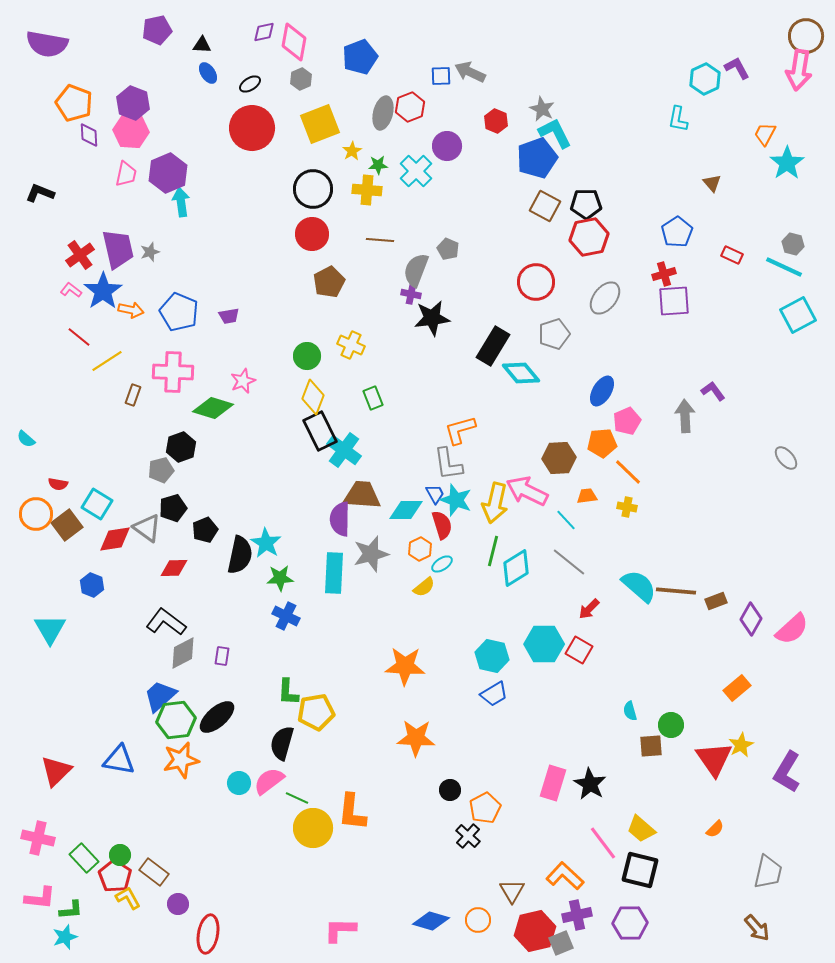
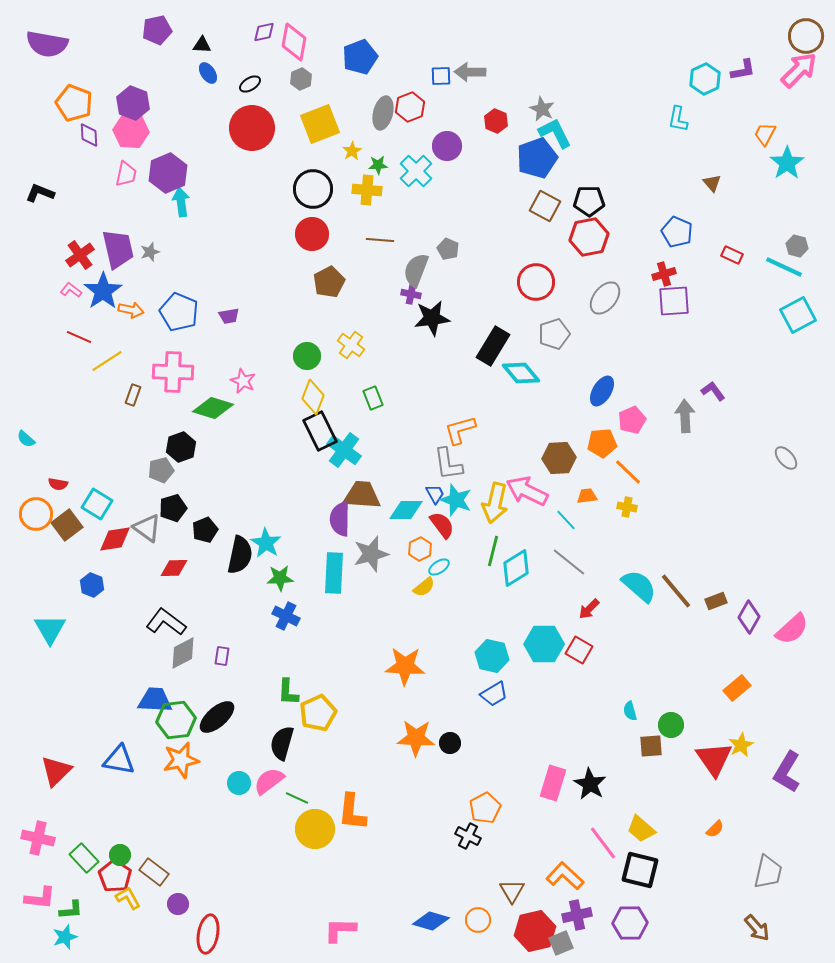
purple L-shape at (737, 68): moved 6 px right, 2 px down; rotated 108 degrees clockwise
pink arrow at (799, 70): rotated 144 degrees counterclockwise
gray arrow at (470, 72): rotated 24 degrees counterclockwise
black pentagon at (586, 204): moved 3 px right, 3 px up
blue pentagon at (677, 232): rotated 16 degrees counterclockwise
gray hexagon at (793, 244): moved 4 px right, 2 px down
red line at (79, 337): rotated 15 degrees counterclockwise
yellow cross at (351, 345): rotated 12 degrees clockwise
pink star at (243, 381): rotated 25 degrees counterclockwise
pink pentagon at (627, 421): moved 5 px right, 1 px up
red semicircle at (442, 525): rotated 20 degrees counterclockwise
cyan ellipse at (442, 564): moved 3 px left, 3 px down
brown line at (676, 591): rotated 45 degrees clockwise
purple diamond at (751, 619): moved 2 px left, 2 px up
blue trapezoid at (160, 696): moved 5 px left, 4 px down; rotated 45 degrees clockwise
yellow pentagon at (316, 712): moved 2 px right, 1 px down; rotated 15 degrees counterclockwise
black circle at (450, 790): moved 47 px up
yellow circle at (313, 828): moved 2 px right, 1 px down
black cross at (468, 836): rotated 15 degrees counterclockwise
